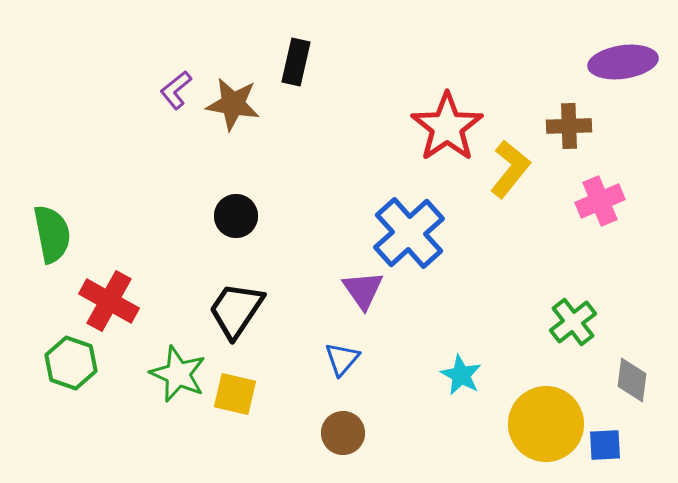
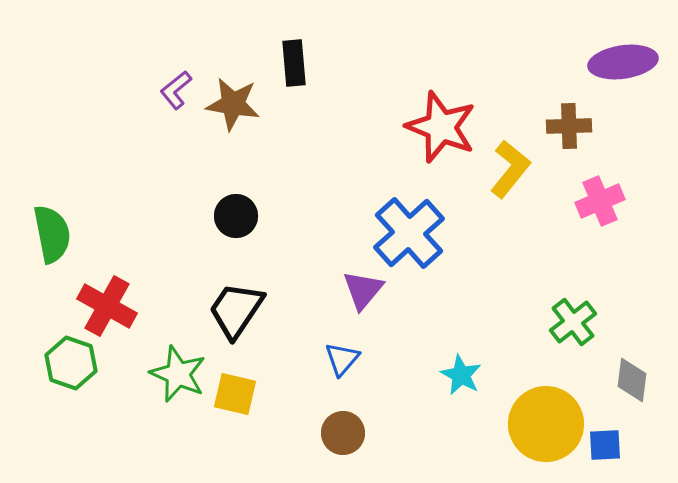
black rectangle: moved 2 px left, 1 px down; rotated 18 degrees counterclockwise
red star: moved 6 px left; rotated 16 degrees counterclockwise
purple triangle: rotated 15 degrees clockwise
red cross: moved 2 px left, 5 px down
